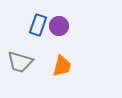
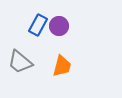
blue rectangle: rotated 10 degrees clockwise
gray trapezoid: rotated 24 degrees clockwise
